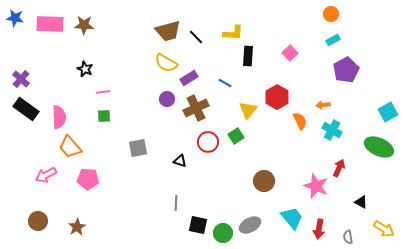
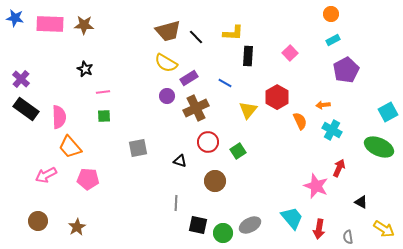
purple circle at (167, 99): moved 3 px up
green square at (236, 136): moved 2 px right, 15 px down
brown circle at (264, 181): moved 49 px left
